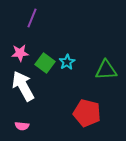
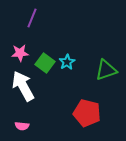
green triangle: rotated 15 degrees counterclockwise
